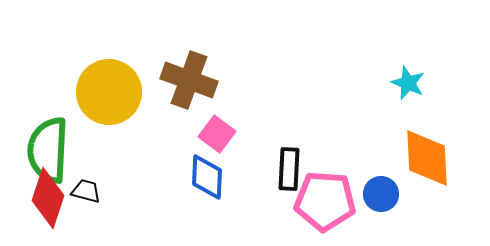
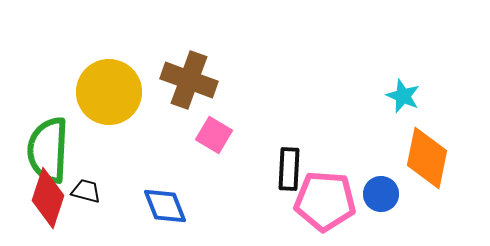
cyan star: moved 5 px left, 13 px down
pink square: moved 3 px left, 1 px down; rotated 6 degrees counterclockwise
orange diamond: rotated 14 degrees clockwise
blue diamond: moved 42 px left, 29 px down; rotated 24 degrees counterclockwise
